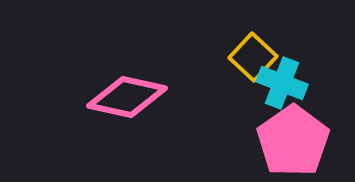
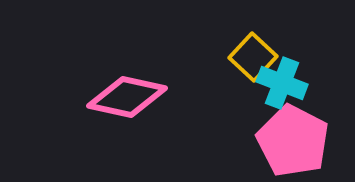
pink pentagon: rotated 10 degrees counterclockwise
